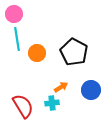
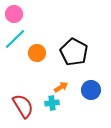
cyan line: moved 2 px left; rotated 55 degrees clockwise
